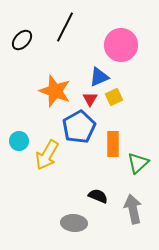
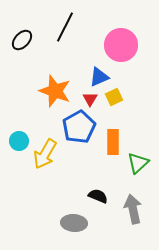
orange rectangle: moved 2 px up
yellow arrow: moved 2 px left, 1 px up
